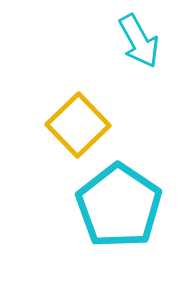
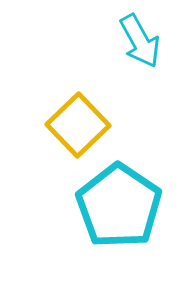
cyan arrow: moved 1 px right
